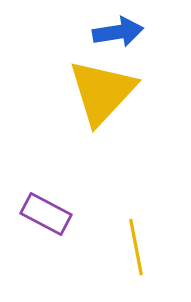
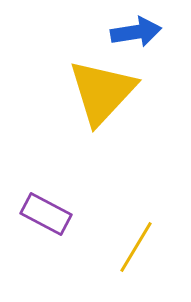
blue arrow: moved 18 px right
yellow line: rotated 42 degrees clockwise
